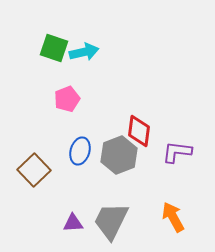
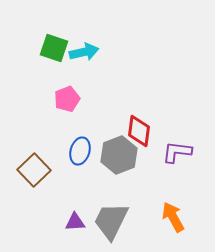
purple triangle: moved 2 px right, 1 px up
